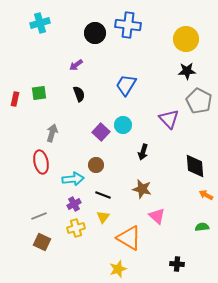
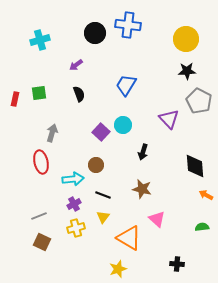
cyan cross: moved 17 px down
pink triangle: moved 3 px down
